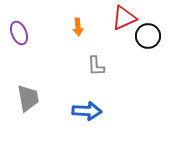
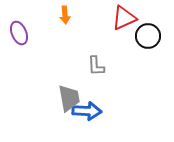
orange arrow: moved 13 px left, 12 px up
gray trapezoid: moved 41 px right
